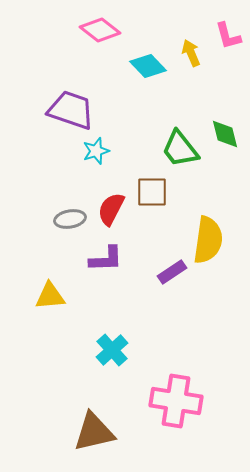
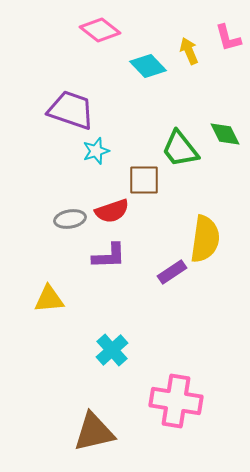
pink L-shape: moved 2 px down
yellow arrow: moved 2 px left, 2 px up
green diamond: rotated 12 degrees counterclockwise
brown square: moved 8 px left, 12 px up
red semicircle: moved 1 px right, 2 px down; rotated 136 degrees counterclockwise
yellow semicircle: moved 3 px left, 1 px up
purple L-shape: moved 3 px right, 3 px up
yellow triangle: moved 1 px left, 3 px down
